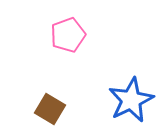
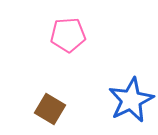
pink pentagon: rotated 16 degrees clockwise
